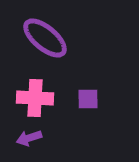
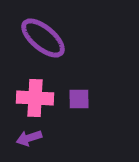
purple ellipse: moved 2 px left
purple square: moved 9 px left
